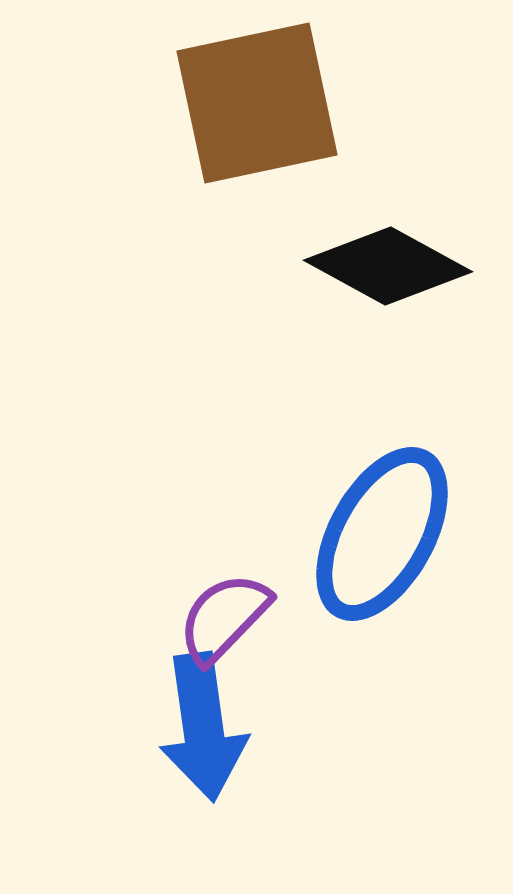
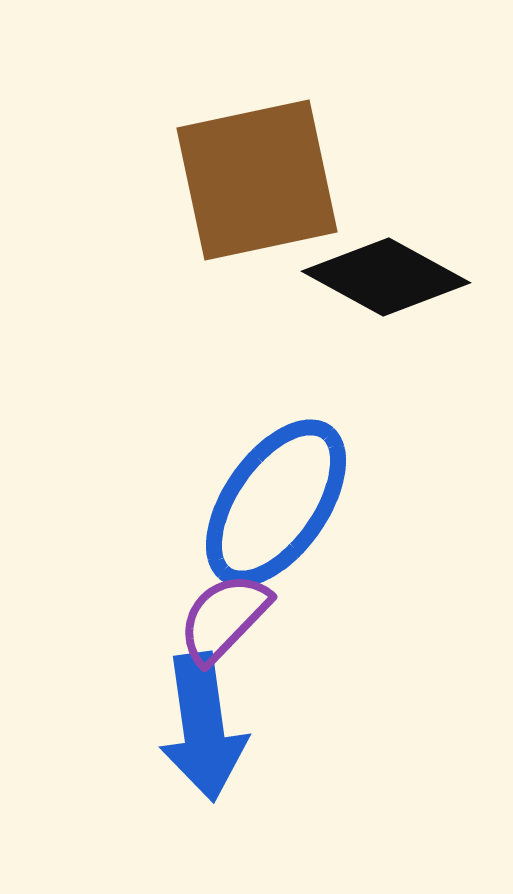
brown square: moved 77 px down
black diamond: moved 2 px left, 11 px down
blue ellipse: moved 106 px left, 31 px up; rotated 6 degrees clockwise
